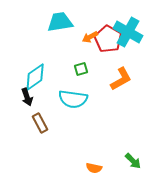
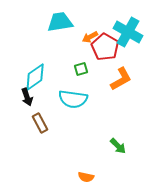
red pentagon: moved 3 px left, 8 px down
green arrow: moved 15 px left, 15 px up
orange semicircle: moved 8 px left, 9 px down
